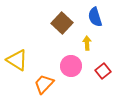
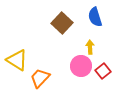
yellow arrow: moved 3 px right, 4 px down
pink circle: moved 10 px right
orange trapezoid: moved 4 px left, 6 px up
